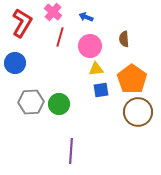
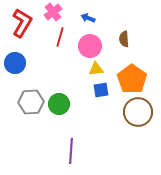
pink cross: rotated 12 degrees clockwise
blue arrow: moved 2 px right, 1 px down
